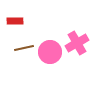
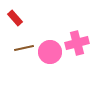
red rectangle: moved 3 px up; rotated 49 degrees clockwise
pink cross: rotated 15 degrees clockwise
